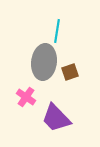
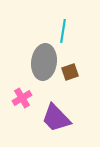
cyan line: moved 6 px right
pink cross: moved 4 px left, 1 px down; rotated 24 degrees clockwise
